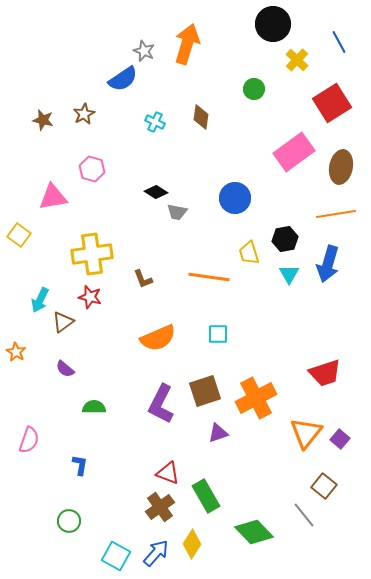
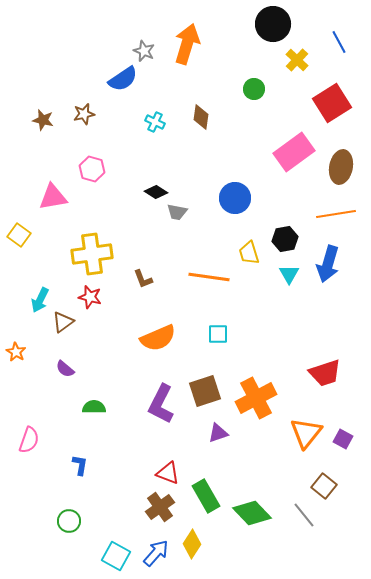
brown star at (84, 114): rotated 15 degrees clockwise
purple square at (340, 439): moved 3 px right; rotated 12 degrees counterclockwise
green diamond at (254, 532): moved 2 px left, 19 px up
